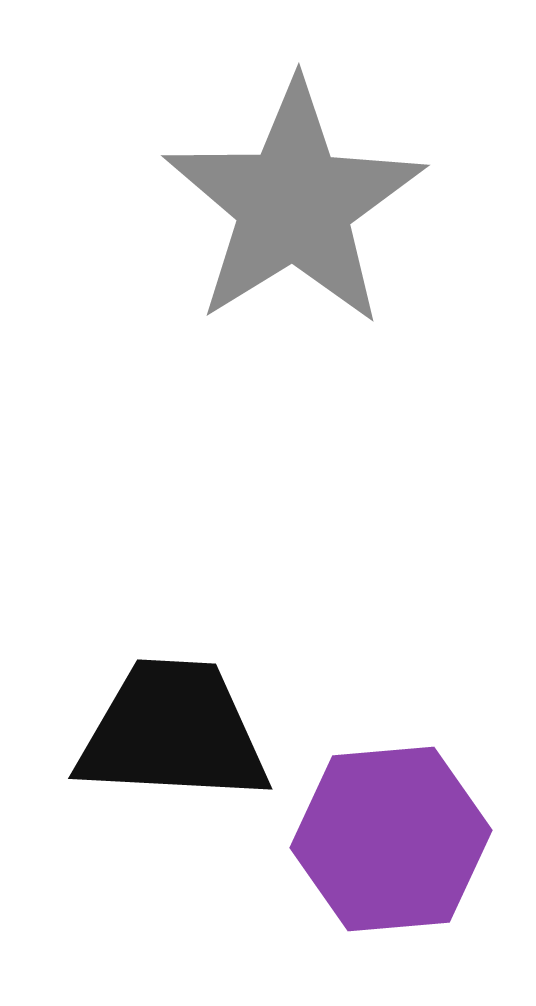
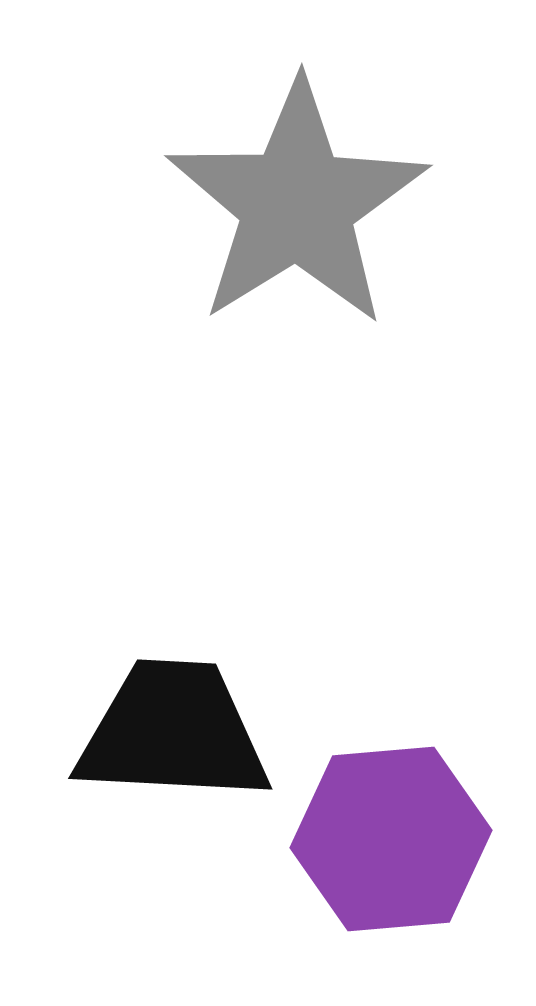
gray star: moved 3 px right
